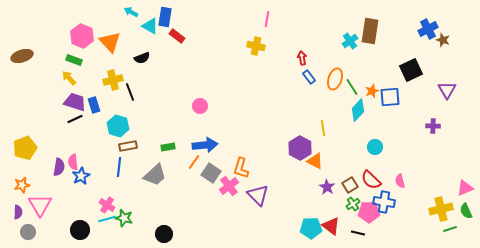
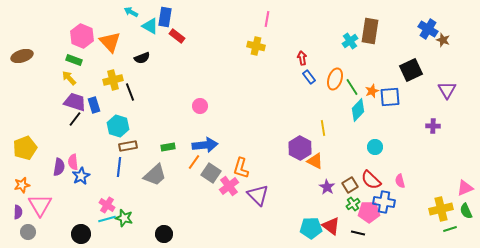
blue cross at (428, 29): rotated 30 degrees counterclockwise
black line at (75, 119): rotated 28 degrees counterclockwise
black circle at (80, 230): moved 1 px right, 4 px down
